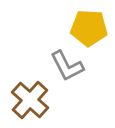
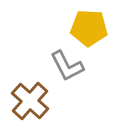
brown cross: moved 1 px down
